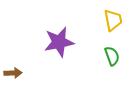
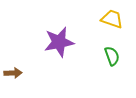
yellow trapezoid: moved 1 px left, 1 px up; rotated 60 degrees counterclockwise
